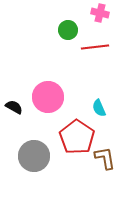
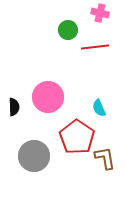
black semicircle: rotated 60 degrees clockwise
